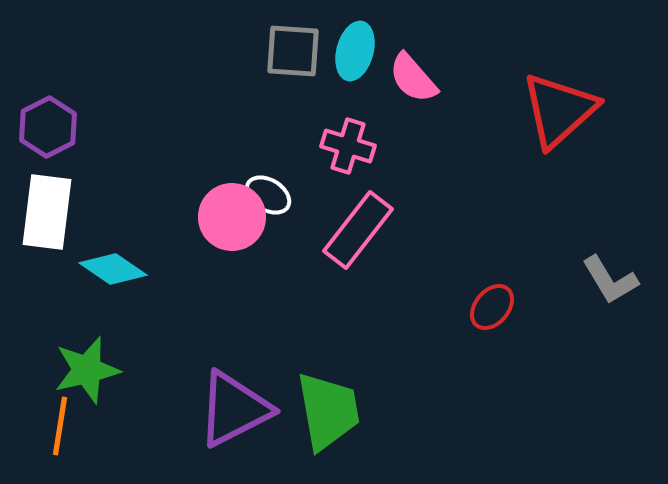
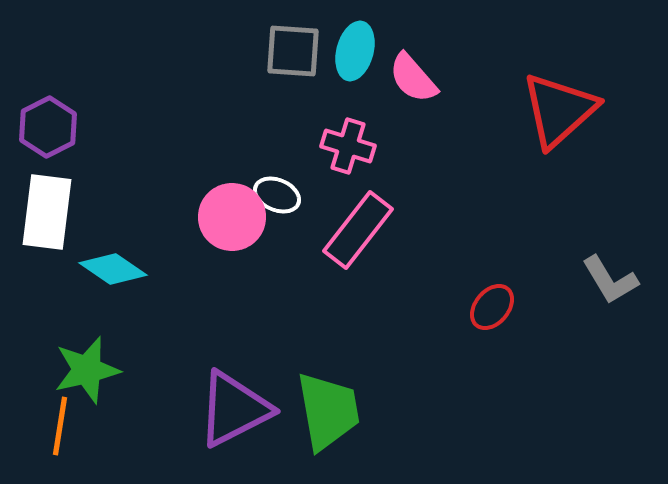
white ellipse: moved 9 px right; rotated 9 degrees counterclockwise
